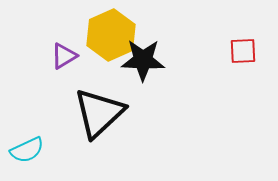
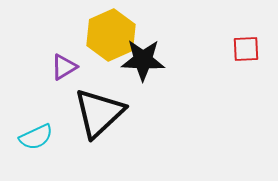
red square: moved 3 px right, 2 px up
purple triangle: moved 11 px down
cyan semicircle: moved 9 px right, 13 px up
